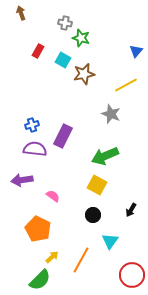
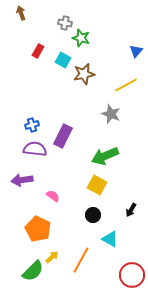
cyan triangle: moved 2 px up; rotated 36 degrees counterclockwise
green semicircle: moved 7 px left, 9 px up
